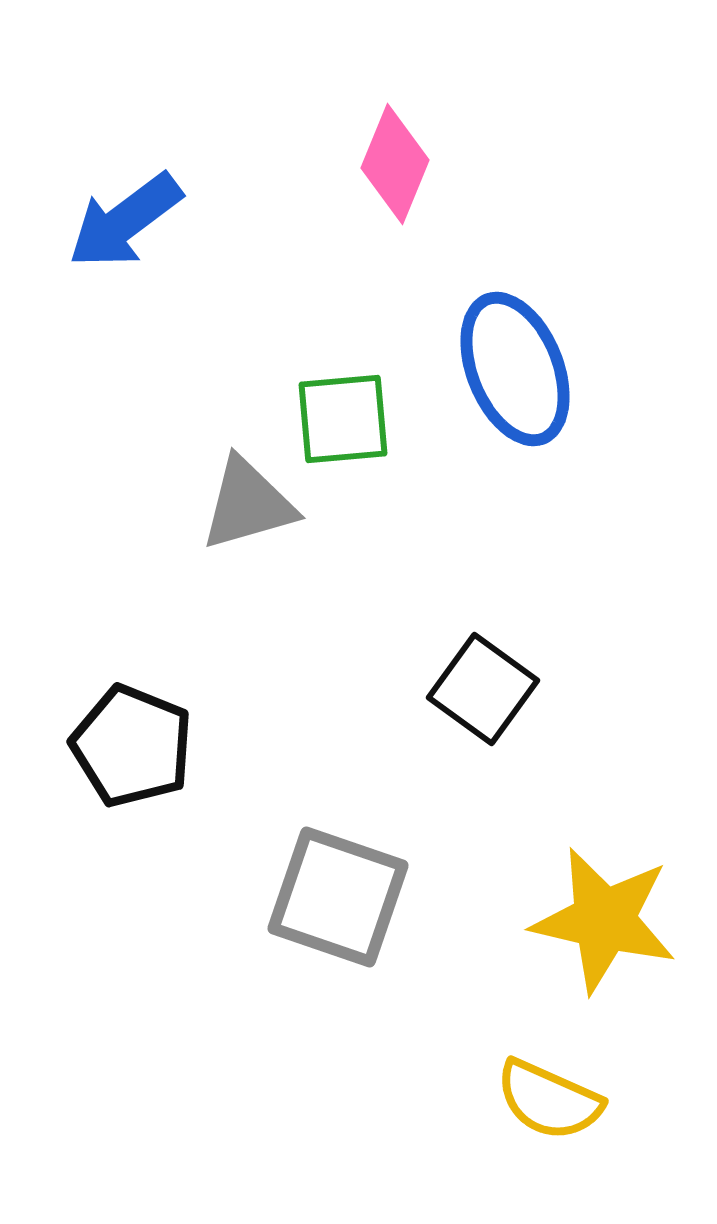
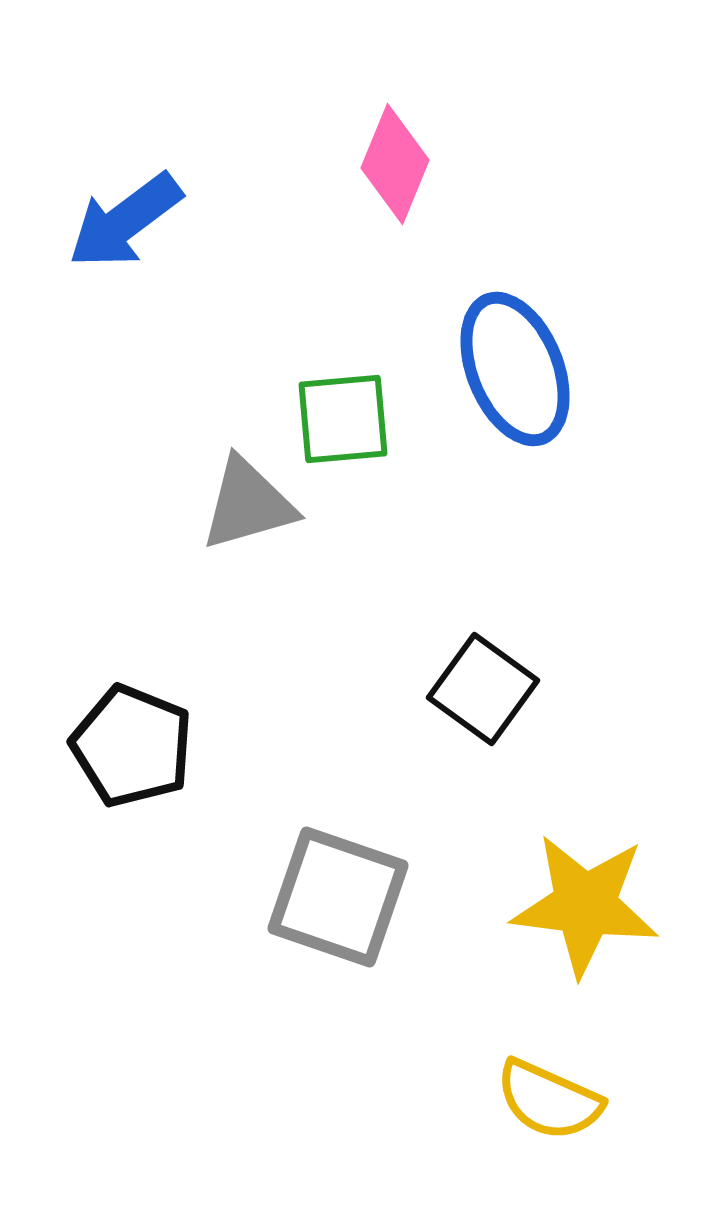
yellow star: moved 19 px left, 15 px up; rotated 6 degrees counterclockwise
